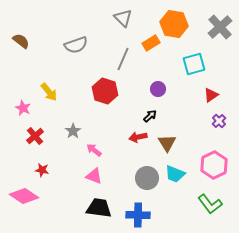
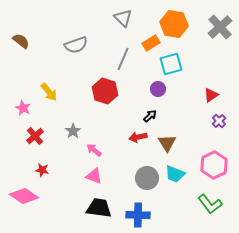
cyan square: moved 23 px left
